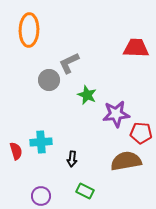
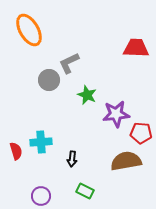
orange ellipse: rotated 32 degrees counterclockwise
